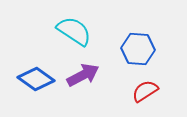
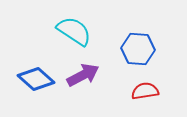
blue diamond: rotated 6 degrees clockwise
red semicircle: rotated 24 degrees clockwise
